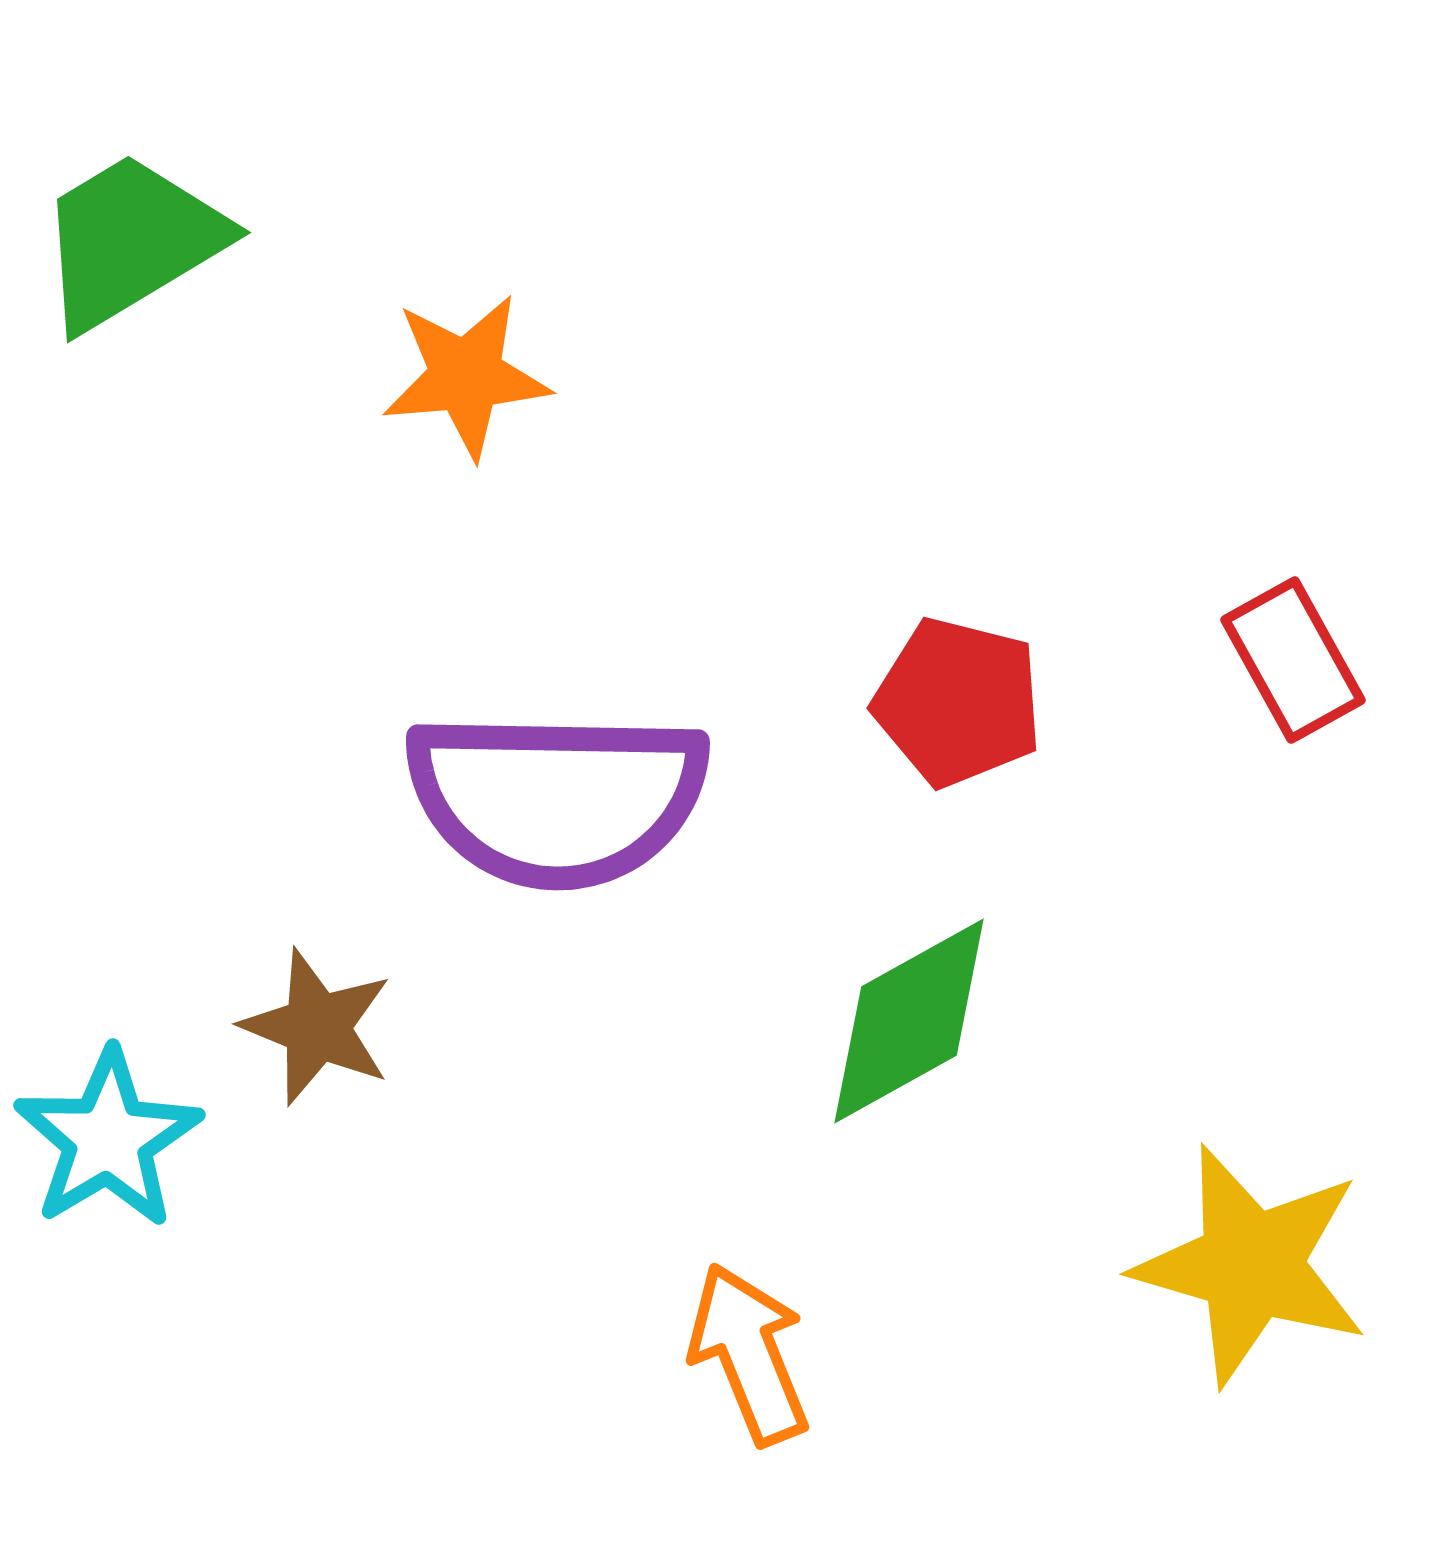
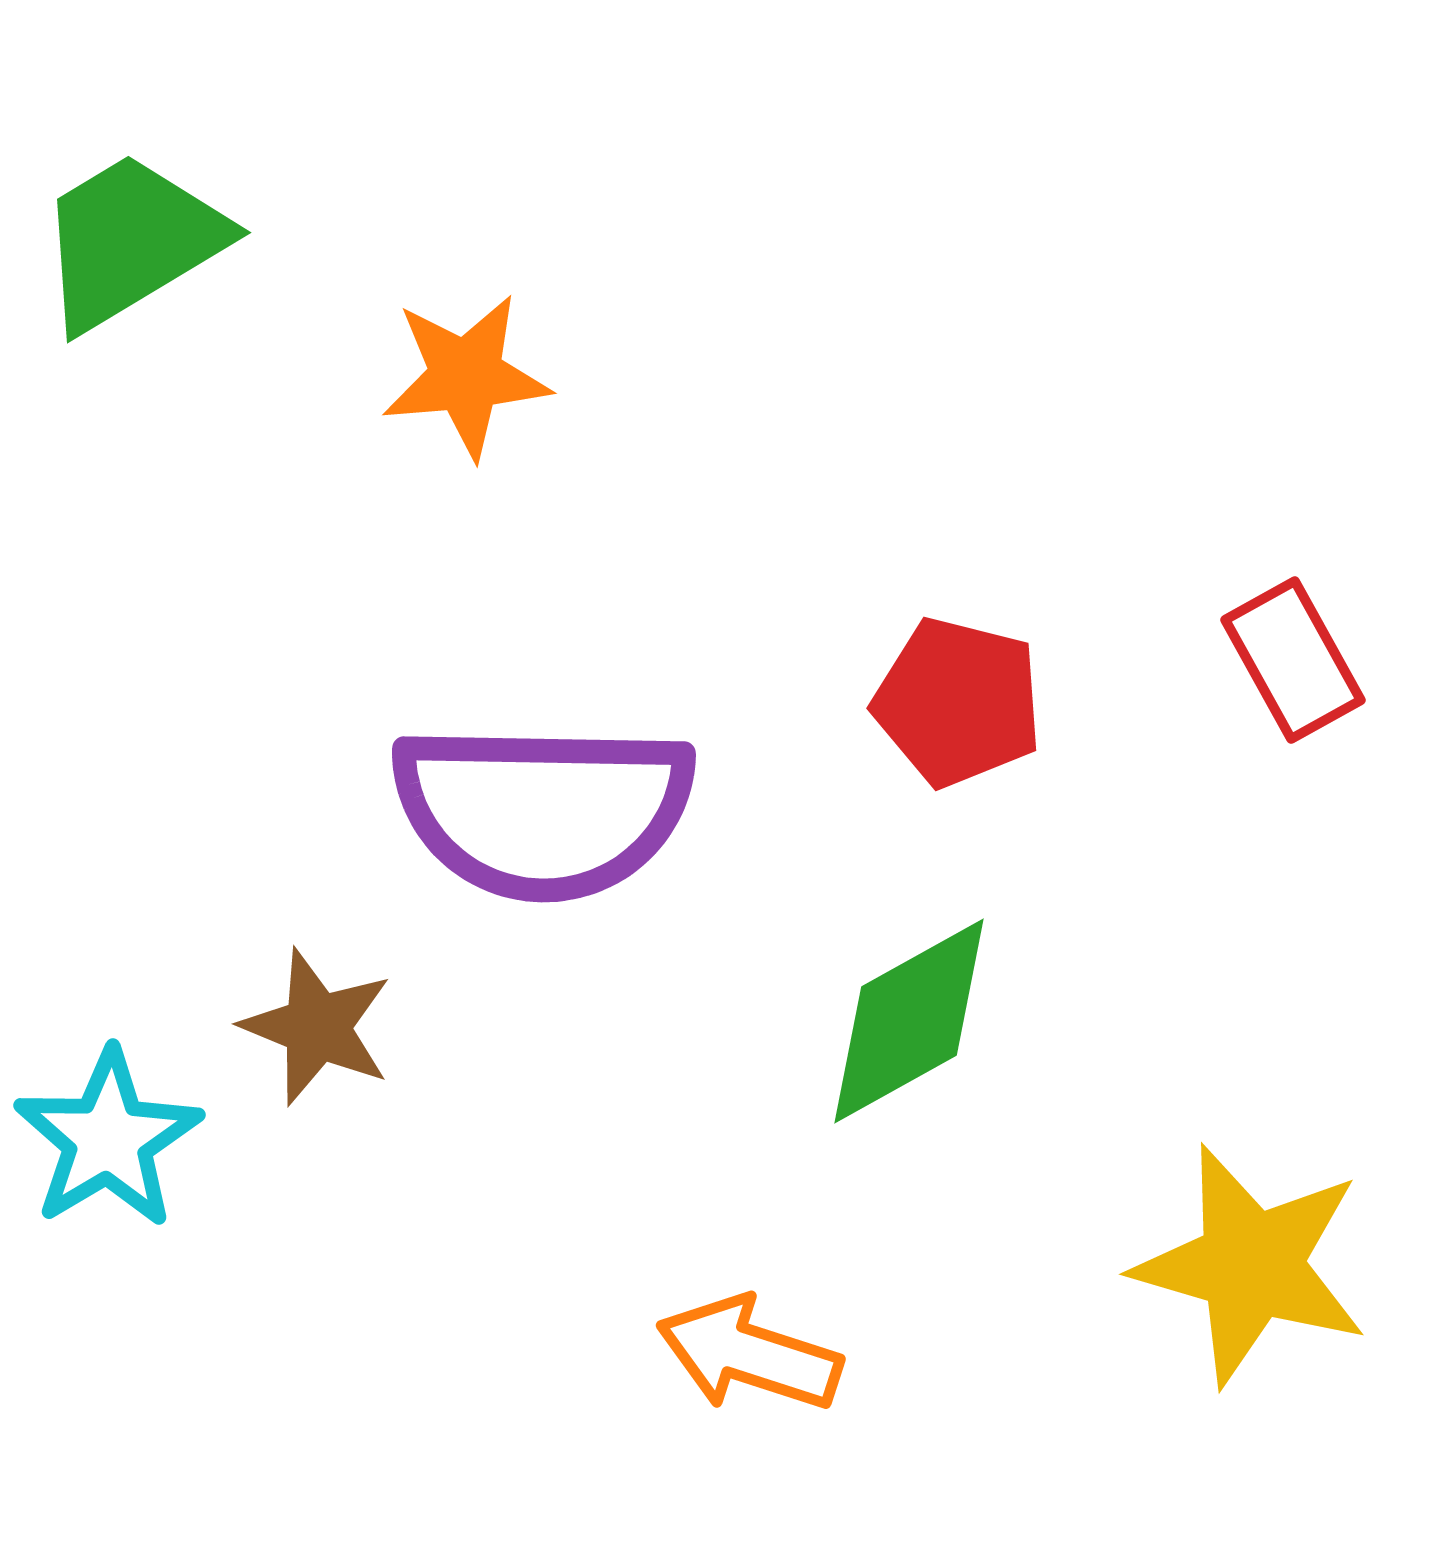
purple semicircle: moved 14 px left, 12 px down
orange arrow: rotated 50 degrees counterclockwise
